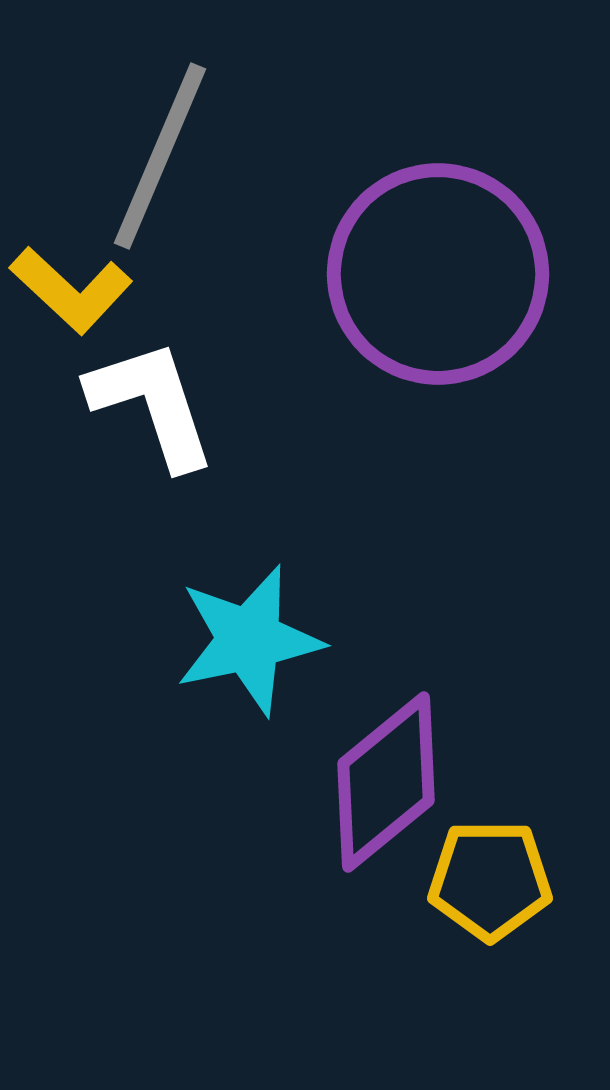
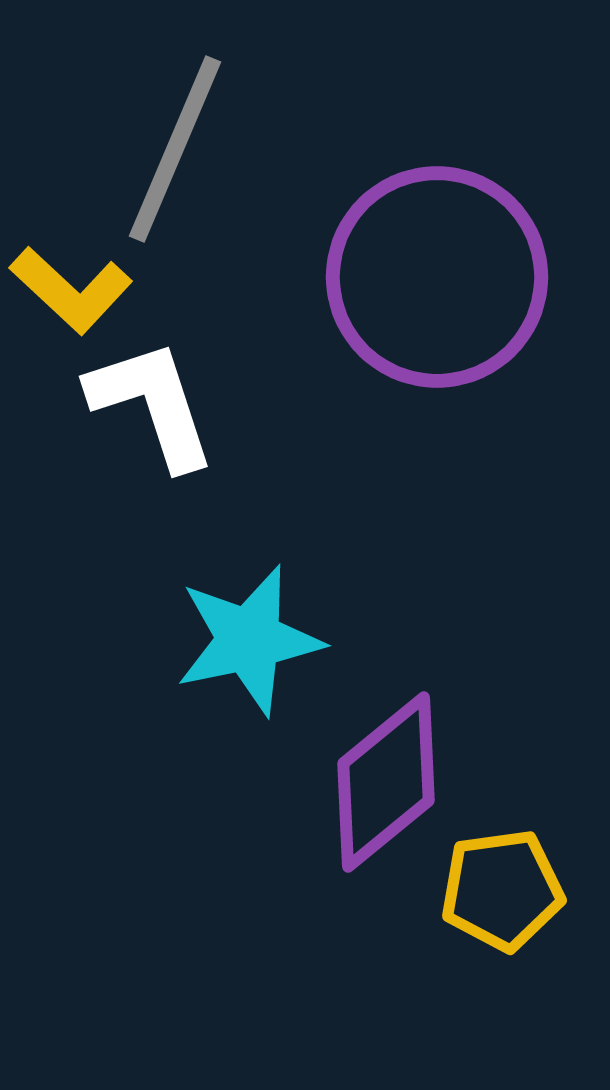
gray line: moved 15 px right, 7 px up
purple circle: moved 1 px left, 3 px down
yellow pentagon: moved 12 px right, 10 px down; rotated 8 degrees counterclockwise
